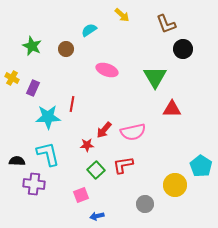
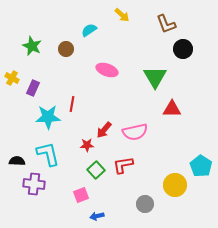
pink semicircle: moved 2 px right
